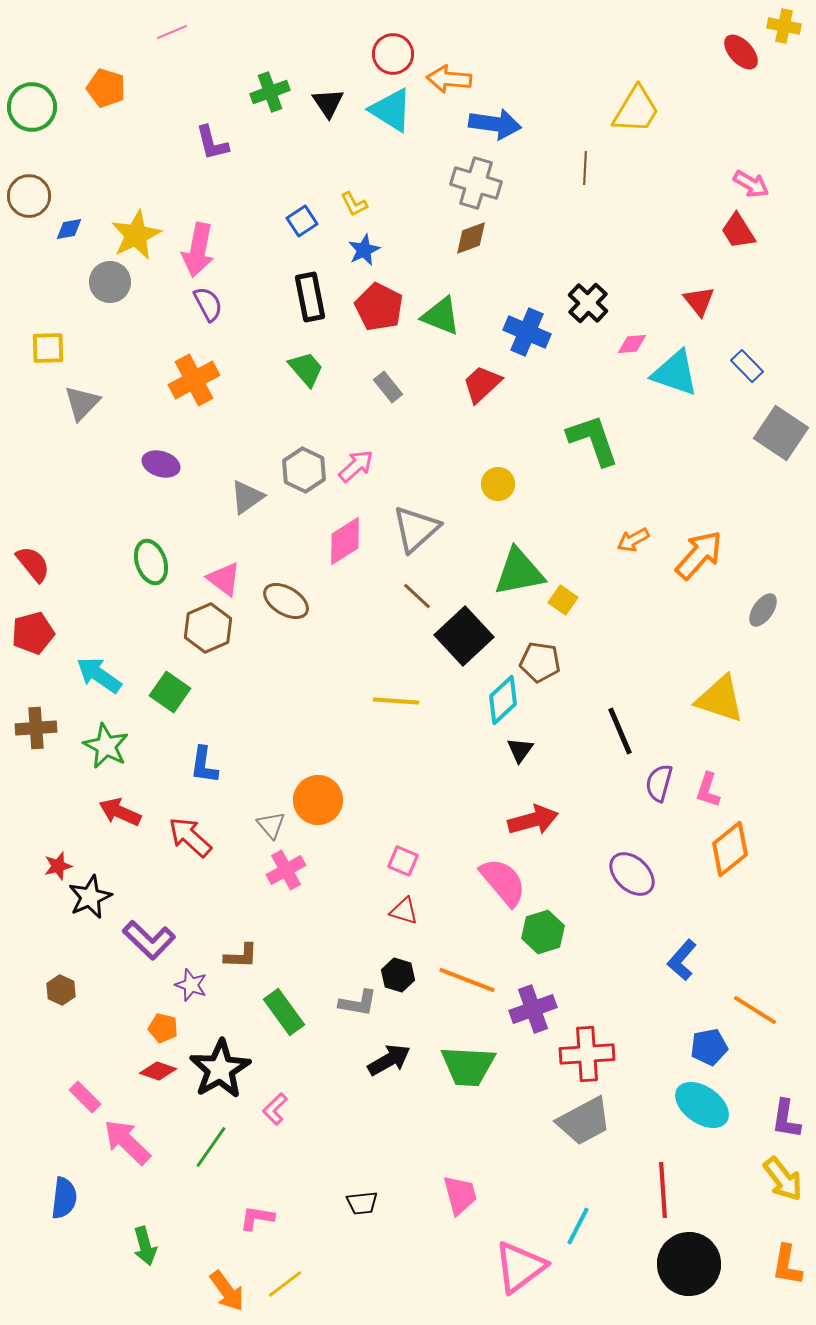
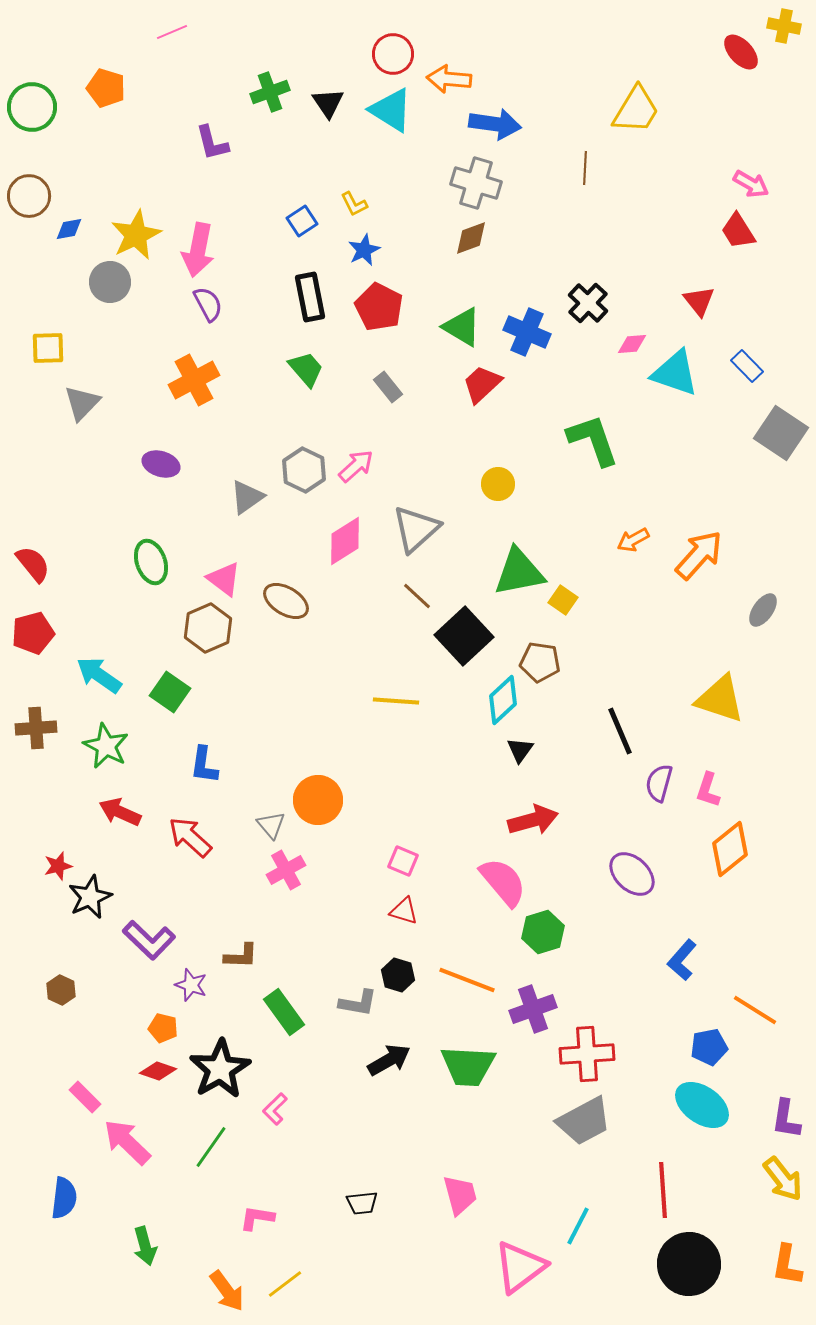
green triangle at (441, 316): moved 21 px right, 11 px down; rotated 9 degrees clockwise
